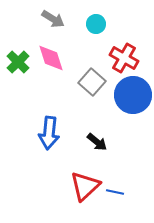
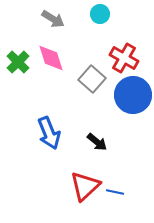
cyan circle: moved 4 px right, 10 px up
gray square: moved 3 px up
blue arrow: rotated 28 degrees counterclockwise
